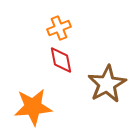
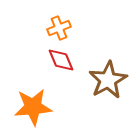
red diamond: rotated 12 degrees counterclockwise
brown star: moved 1 px right, 4 px up
